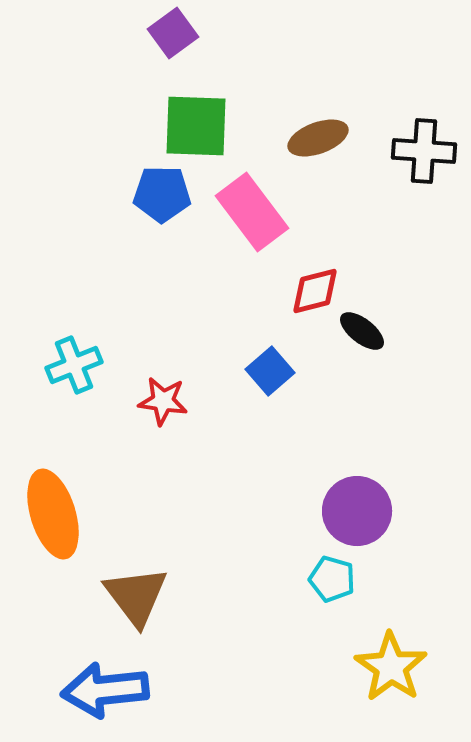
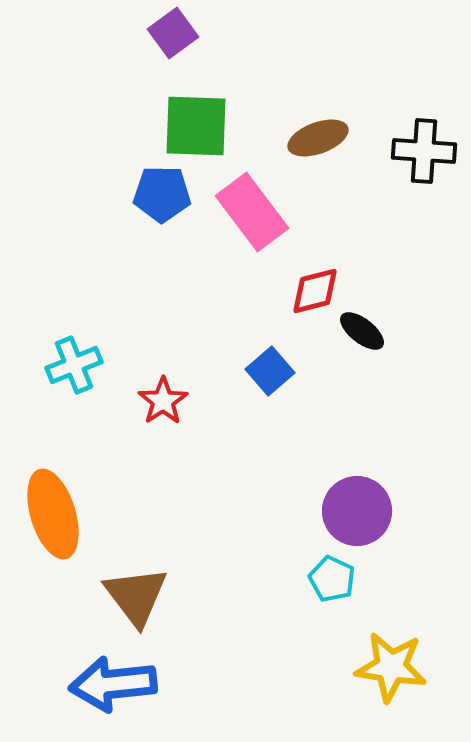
red star: rotated 30 degrees clockwise
cyan pentagon: rotated 9 degrees clockwise
yellow star: rotated 26 degrees counterclockwise
blue arrow: moved 8 px right, 6 px up
